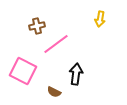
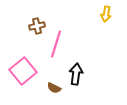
yellow arrow: moved 6 px right, 5 px up
pink line: rotated 36 degrees counterclockwise
pink square: rotated 24 degrees clockwise
brown semicircle: moved 4 px up
